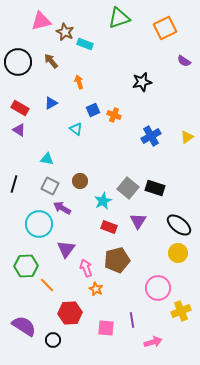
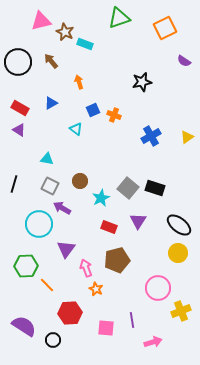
cyan star at (103, 201): moved 2 px left, 3 px up
